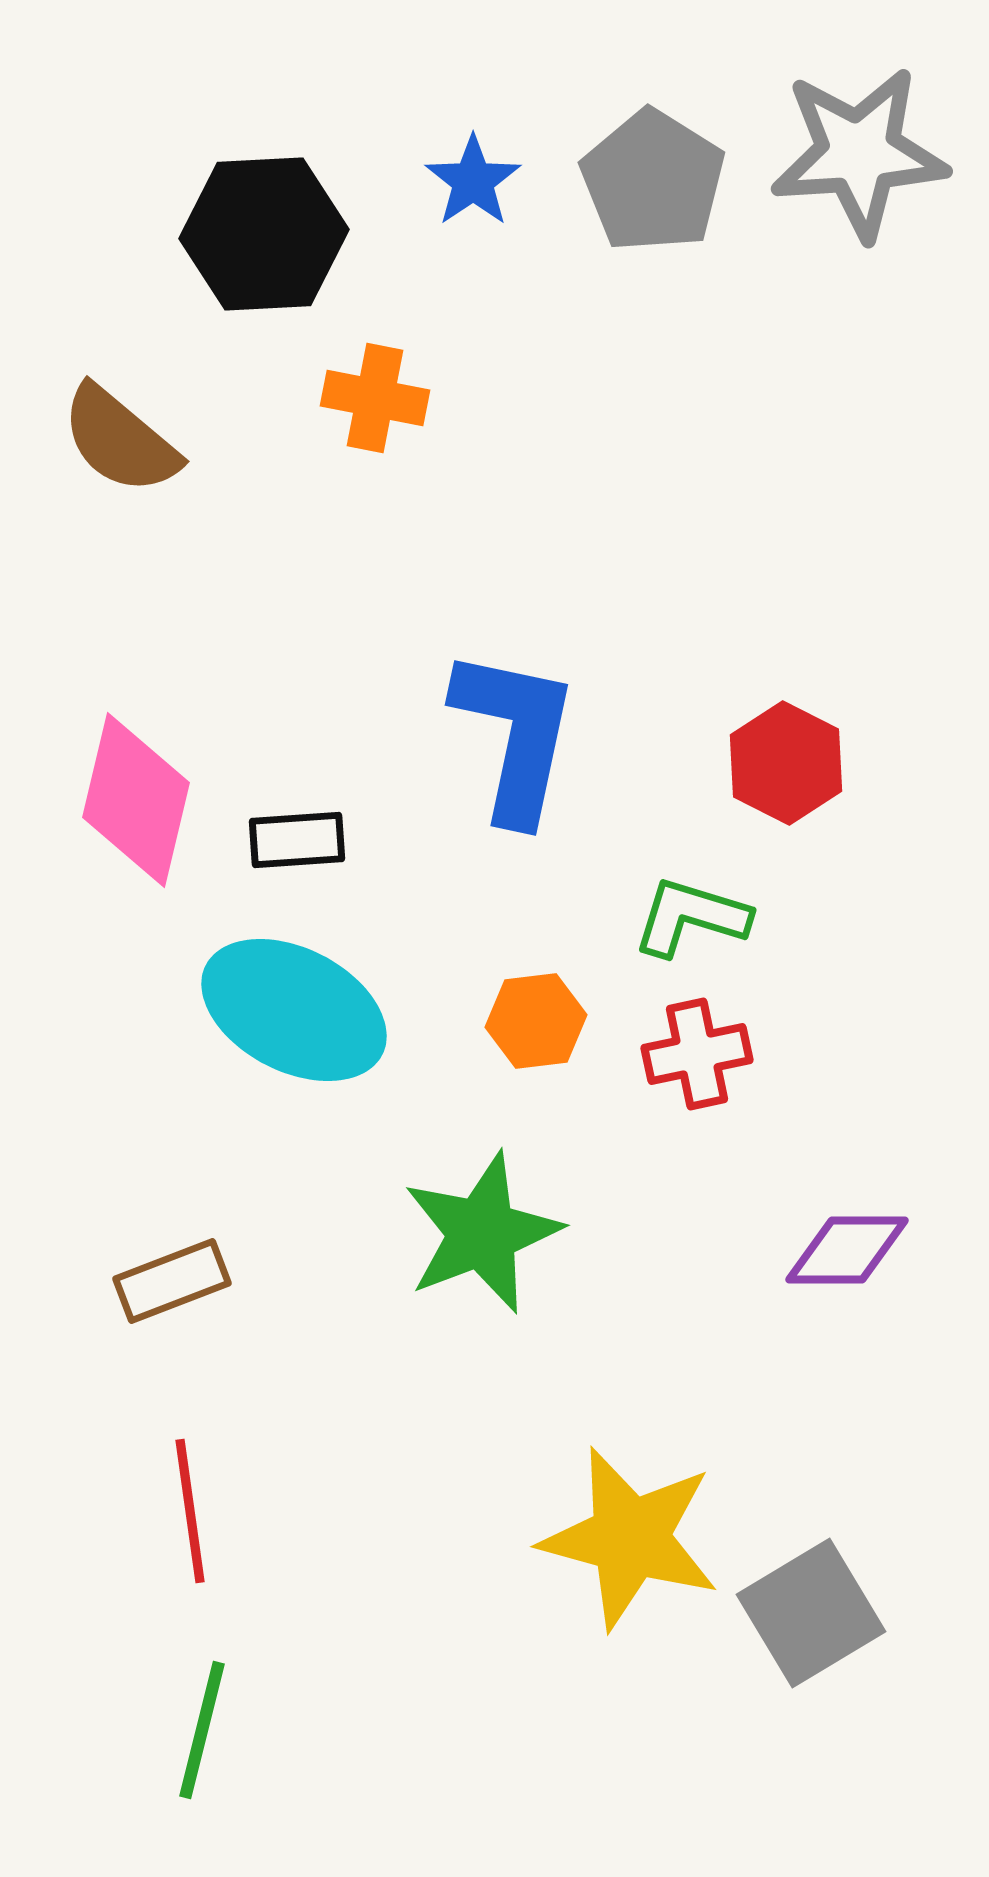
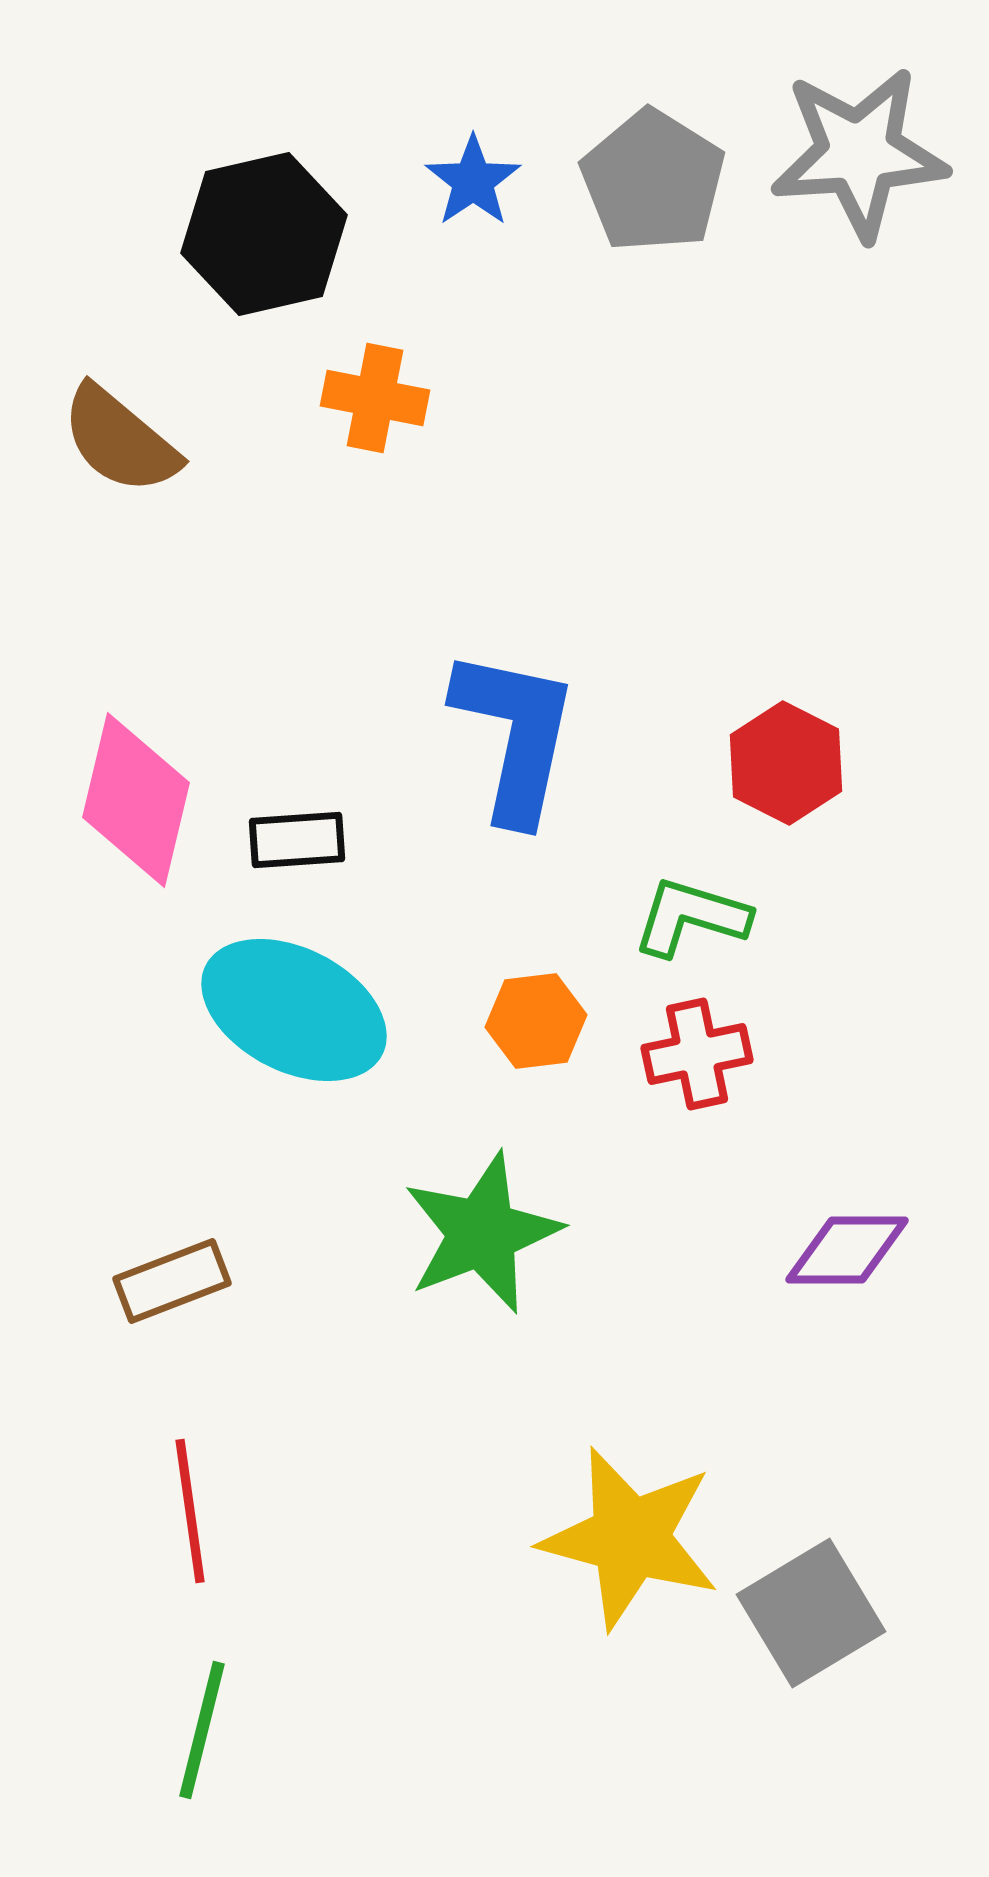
black hexagon: rotated 10 degrees counterclockwise
